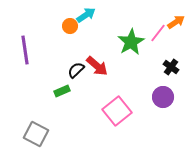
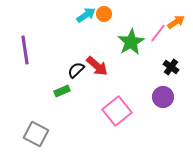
orange circle: moved 34 px right, 12 px up
